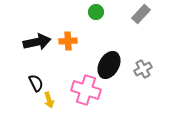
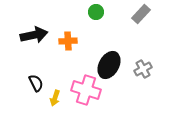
black arrow: moved 3 px left, 7 px up
yellow arrow: moved 6 px right, 2 px up; rotated 35 degrees clockwise
